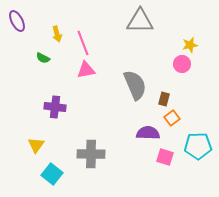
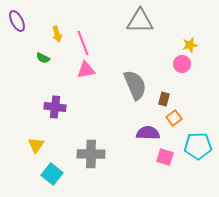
orange square: moved 2 px right
